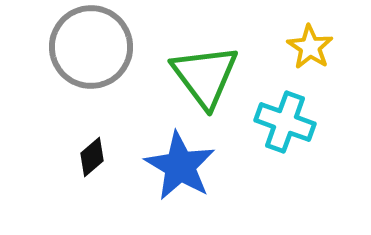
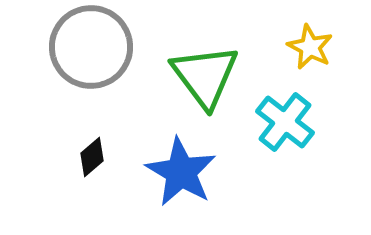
yellow star: rotated 6 degrees counterclockwise
cyan cross: rotated 18 degrees clockwise
blue star: moved 1 px right, 6 px down
